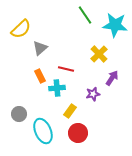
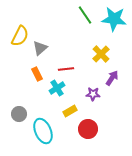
cyan star: moved 1 px left, 6 px up
yellow semicircle: moved 1 px left, 7 px down; rotated 20 degrees counterclockwise
yellow cross: moved 2 px right
red line: rotated 21 degrees counterclockwise
orange rectangle: moved 3 px left, 2 px up
cyan cross: rotated 28 degrees counterclockwise
purple star: rotated 16 degrees clockwise
yellow rectangle: rotated 24 degrees clockwise
red circle: moved 10 px right, 4 px up
